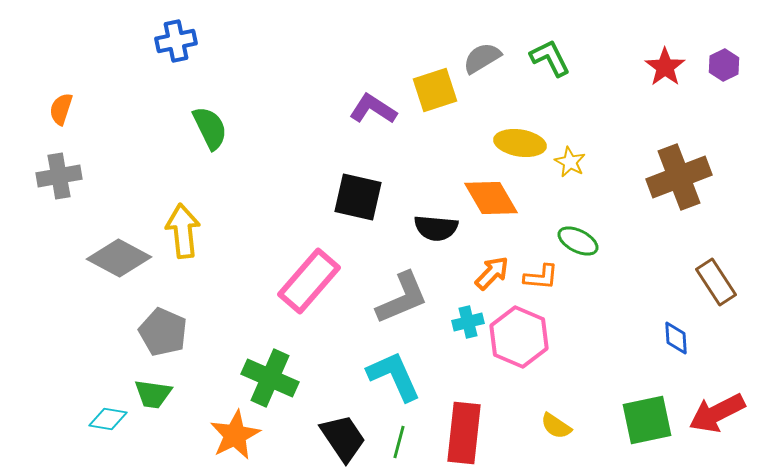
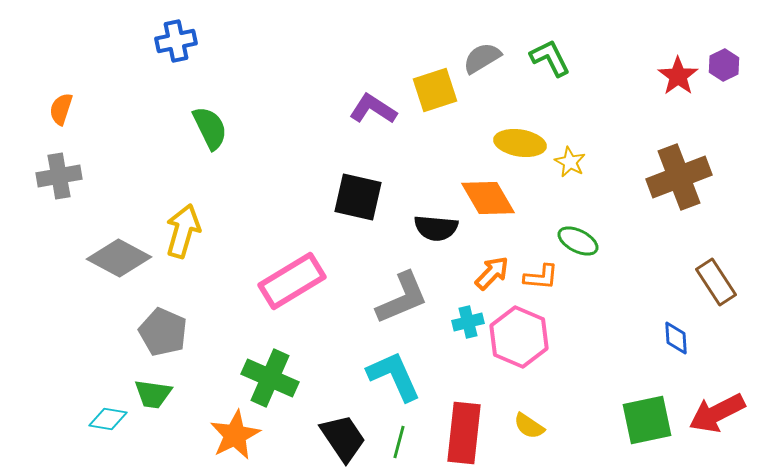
red star: moved 13 px right, 9 px down
orange diamond: moved 3 px left
yellow arrow: rotated 22 degrees clockwise
pink rectangle: moved 17 px left; rotated 18 degrees clockwise
yellow semicircle: moved 27 px left
